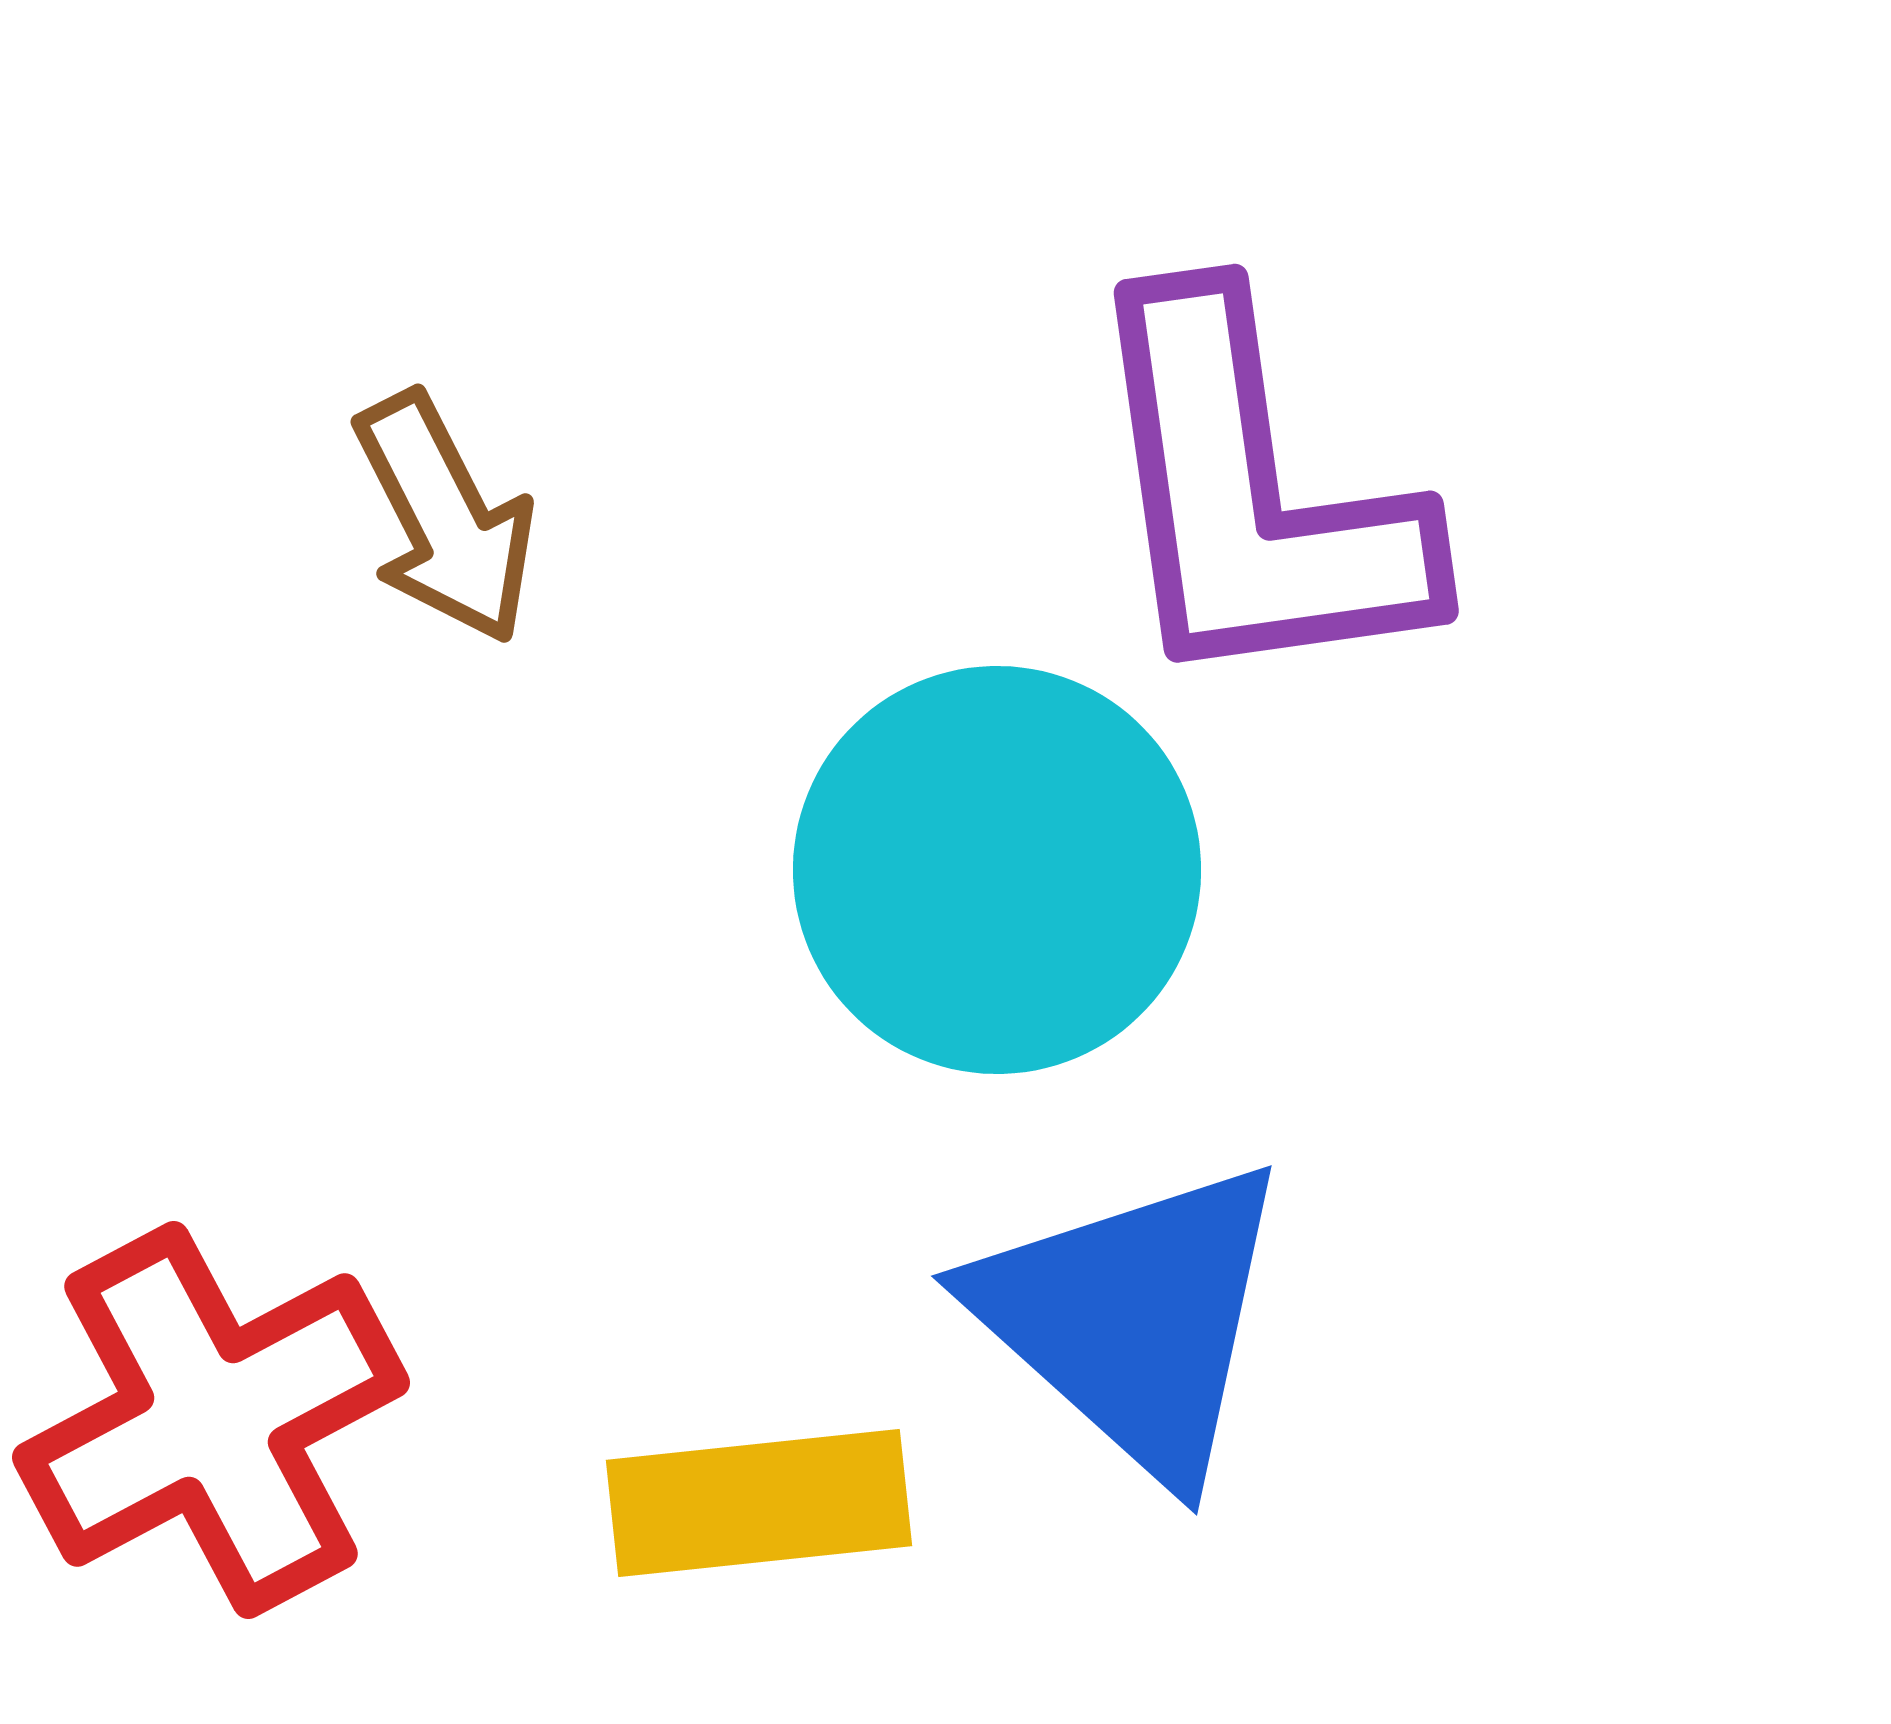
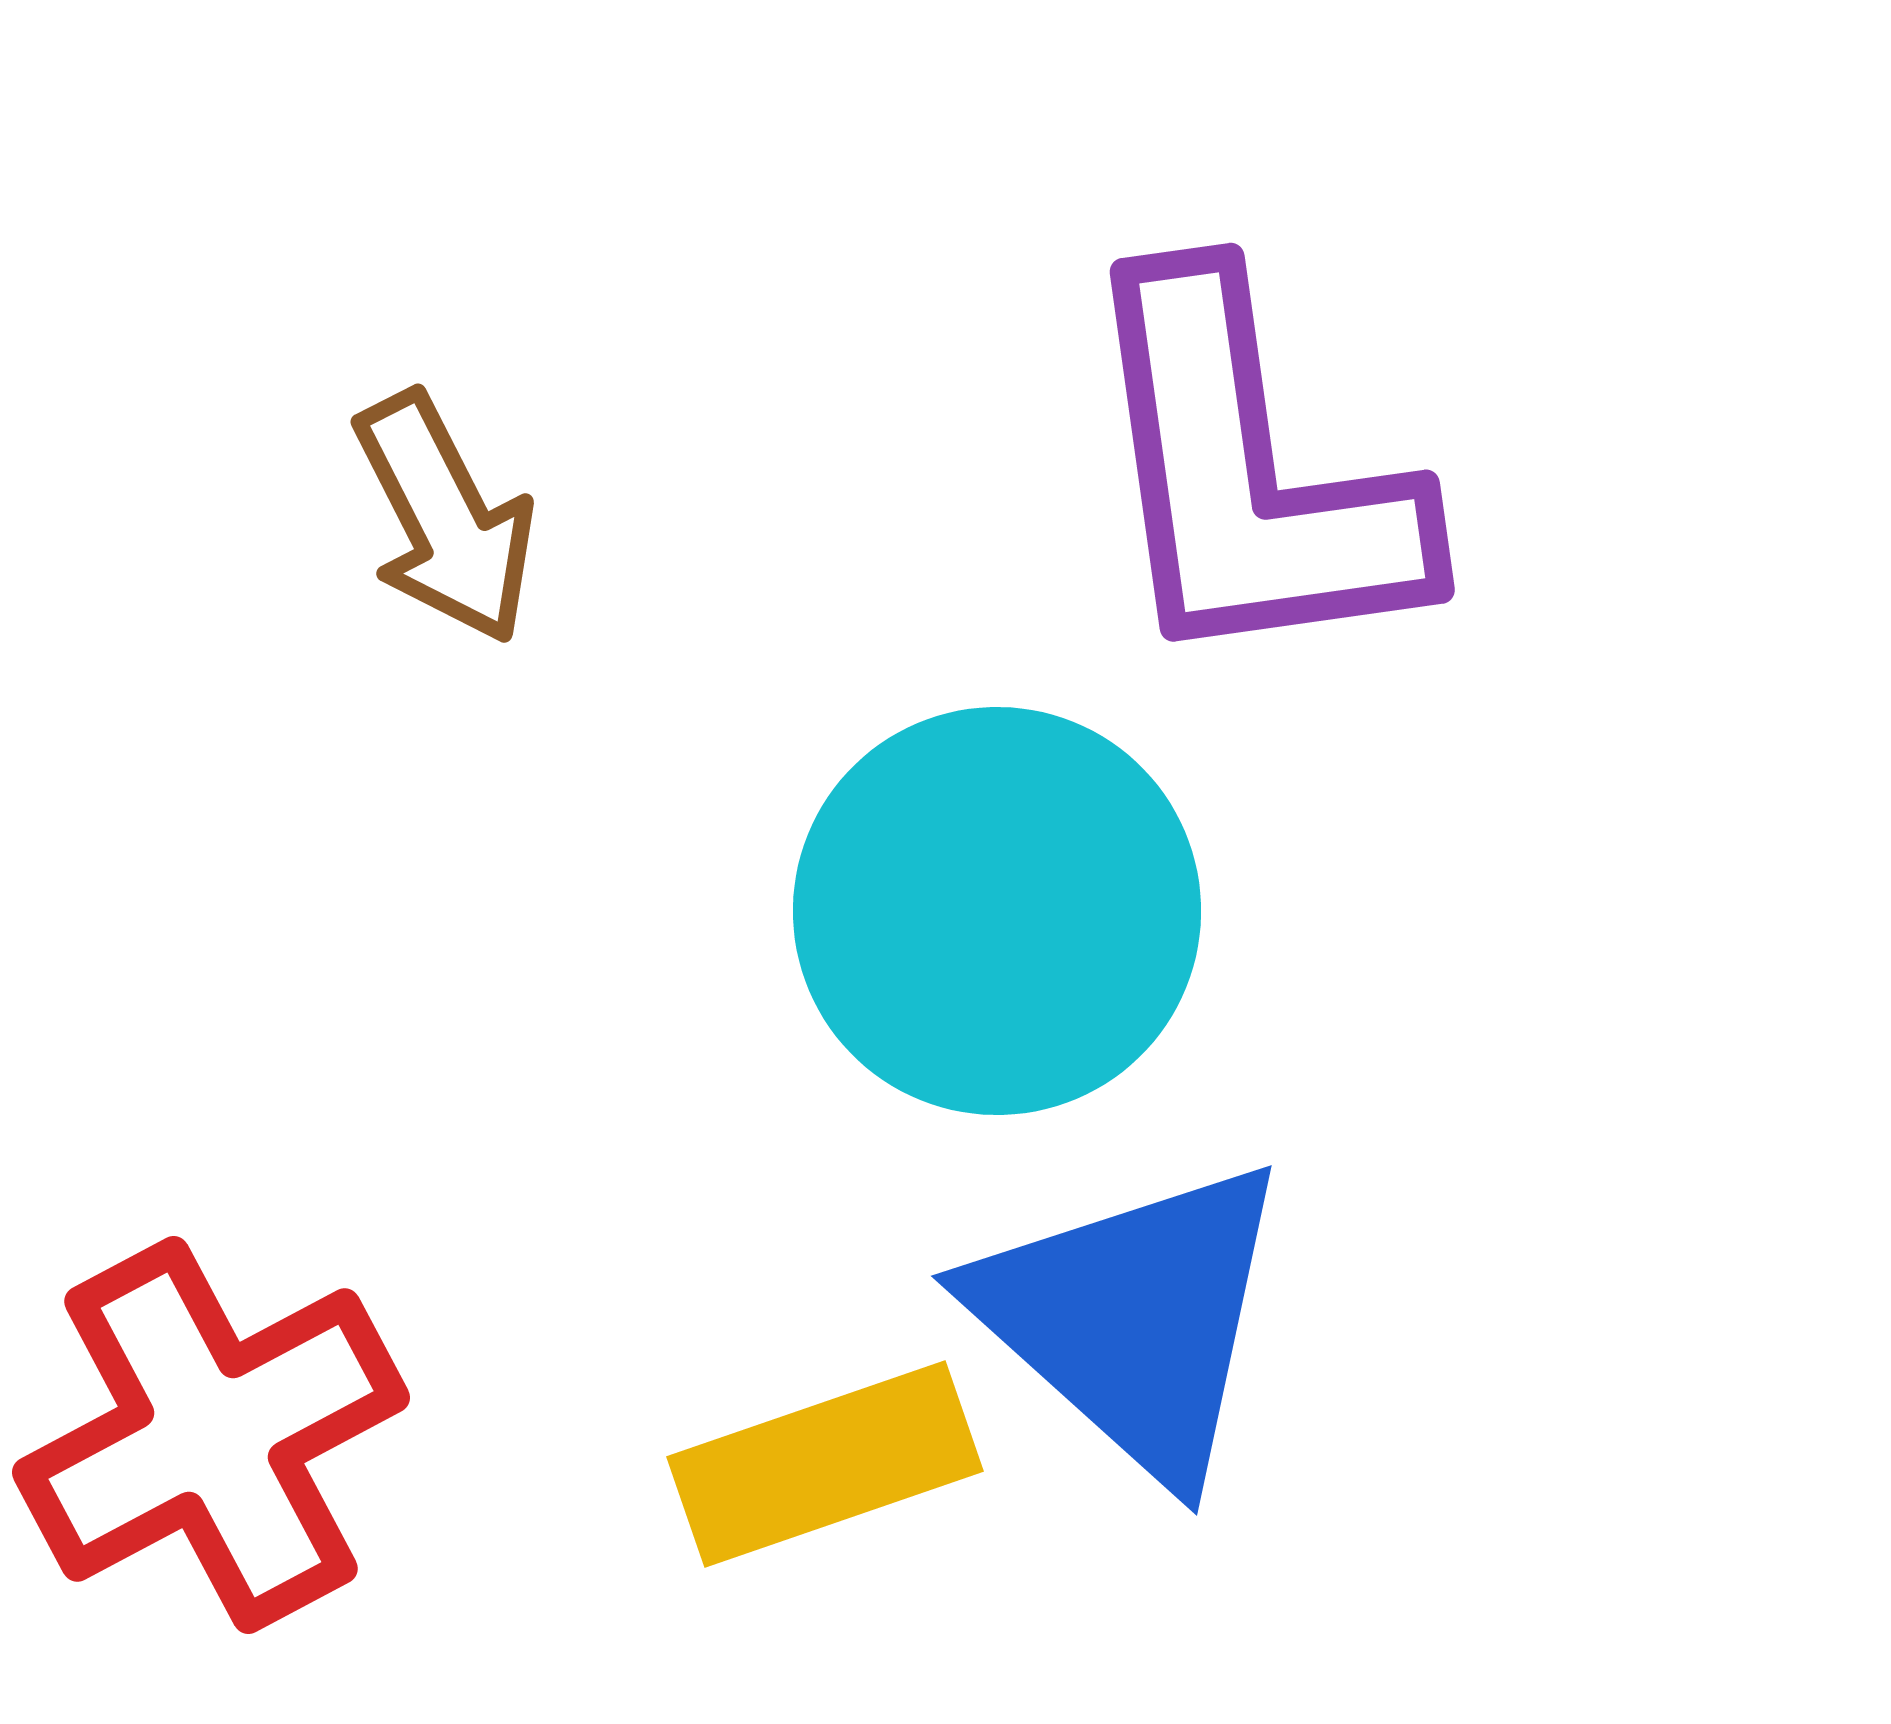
purple L-shape: moved 4 px left, 21 px up
cyan circle: moved 41 px down
red cross: moved 15 px down
yellow rectangle: moved 66 px right, 39 px up; rotated 13 degrees counterclockwise
